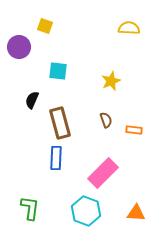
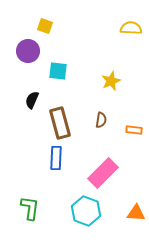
yellow semicircle: moved 2 px right
purple circle: moved 9 px right, 4 px down
brown semicircle: moved 5 px left; rotated 28 degrees clockwise
